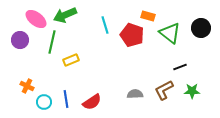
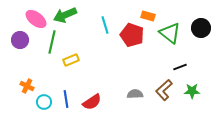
brown L-shape: rotated 15 degrees counterclockwise
